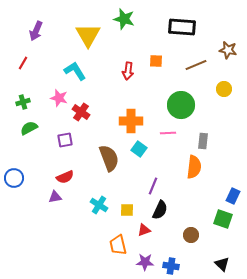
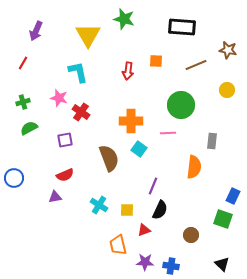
cyan L-shape: moved 3 px right, 1 px down; rotated 20 degrees clockwise
yellow circle: moved 3 px right, 1 px down
gray rectangle: moved 9 px right
red semicircle: moved 2 px up
